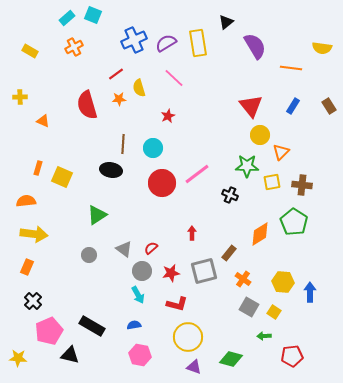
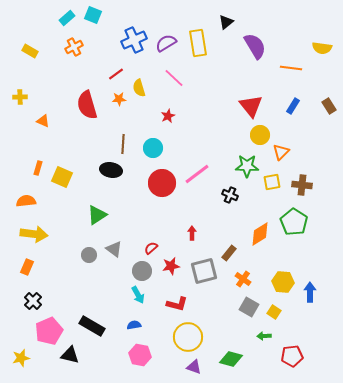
gray triangle at (124, 249): moved 10 px left
red star at (171, 273): moved 7 px up
yellow star at (18, 358): moved 3 px right; rotated 18 degrees counterclockwise
